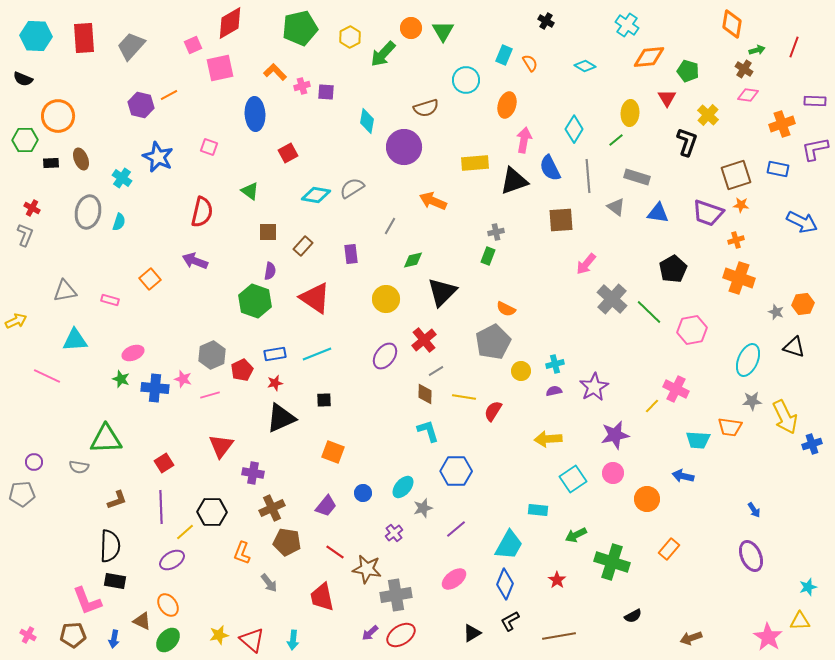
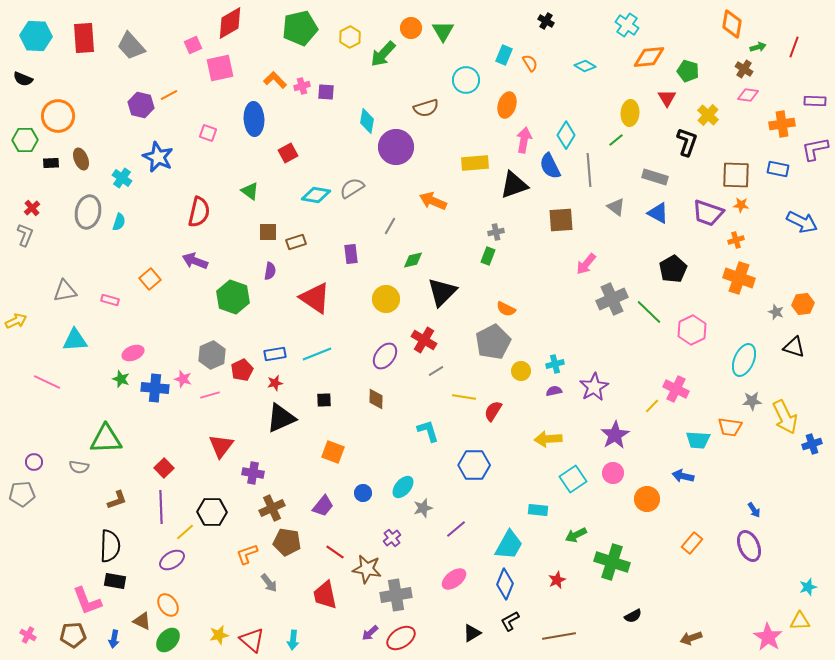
gray trapezoid at (131, 46): rotated 84 degrees counterclockwise
green arrow at (757, 50): moved 1 px right, 3 px up
orange L-shape at (275, 72): moved 8 px down
blue ellipse at (255, 114): moved 1 px left, 5 px down
orange cross at (782, 124): rotated 10 degrees clockwise
cyan diamond at (574, 129): moved 8 px left, 6 px down
pink square at (209, 147): moved 1 px left, 14 px up
purple circle at (404, 147): moved 8 px left
blue semicircle at (550, 168): moved 2 px up
brown square at (736, 175): rotated 20 degrees clockwise
gray line at (588, 176): moved 1 px right, 6 px up
gray rectangle at (637, 177): moved 18 px right
black triangle at (514, 181): moved 4 px down
red cross at (32, 208): rotated 21 degrees clockwise
red semicircle at (202, 212): moved 3 px left
blue triangle at (658, 213): rotated 20 degrees clockwise
brown rectangle at (303, 246): moved 7 px left, 4 px up; rotated 30 degrees clockwise
gray cross at (612, 299): rotated 24 degrees clockwise
green hexagon at (255, 301): moved 22 px left, 4 px up
pink hexagon at (692, 330): rotated 16 degrees counterclockwise
red cross at (424, 340): rotated 20 degrees counterclockwise
cyan ellipse at (748, 360): moved 4 px left
pink line at (47, 376): moved 6 px down
brown diamond at (425, 394): moved 49 px left, 5 px down
purple star at (615, 435): rotated 20 degrees counterclockwise
red square at (164, 463): moved 5 px down; rotated 12 degrees counterclockwise
blue hexagon at (456, 471): moved 18 px right, 6 px up
purple trapezoid at (326, 506): moved 3 px left
purple cross at (394, 533): moved 2 px left, 5 px down
orange rectangle at (669, 549): moved 23 px right, 6 px up
orange L-shape at (242, 553): moved 5 px right, 1 px down; rotated 50 degrees clockwise
purple ellipse at (751, 556): moved 2 px left, 10 px up
red star at (557, 580): rotated 12 degrees clockwise
red trapezoid at (322, 597): moved 3 px right, 2 px up
red ellipse at (401, 635): moved 3 px down
